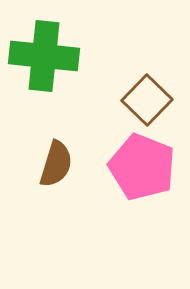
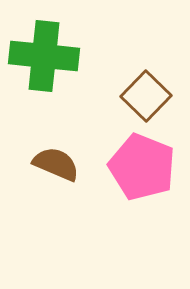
brown square: moved 1 px left, 4 px up
brown semicircle: rotated 84 degrees counterclockwise
